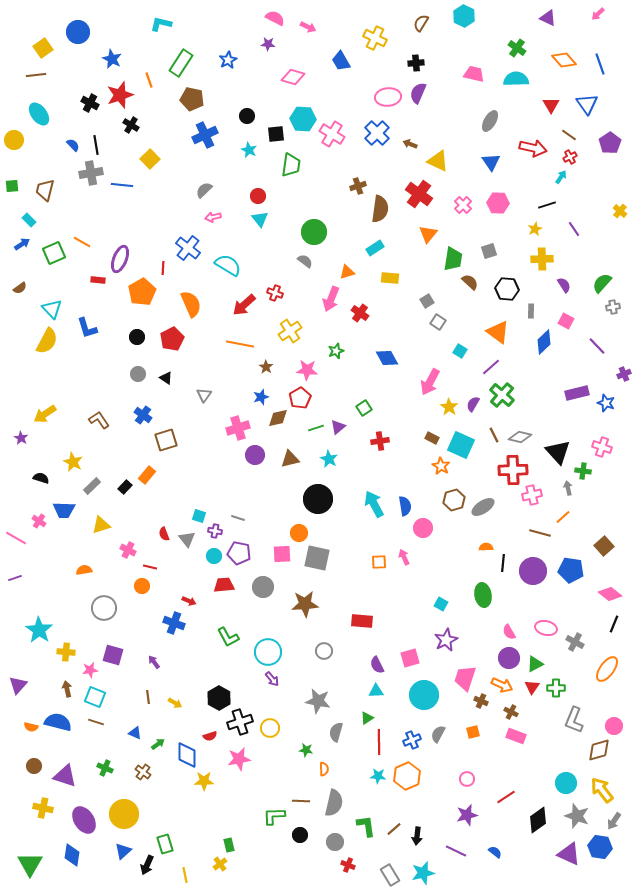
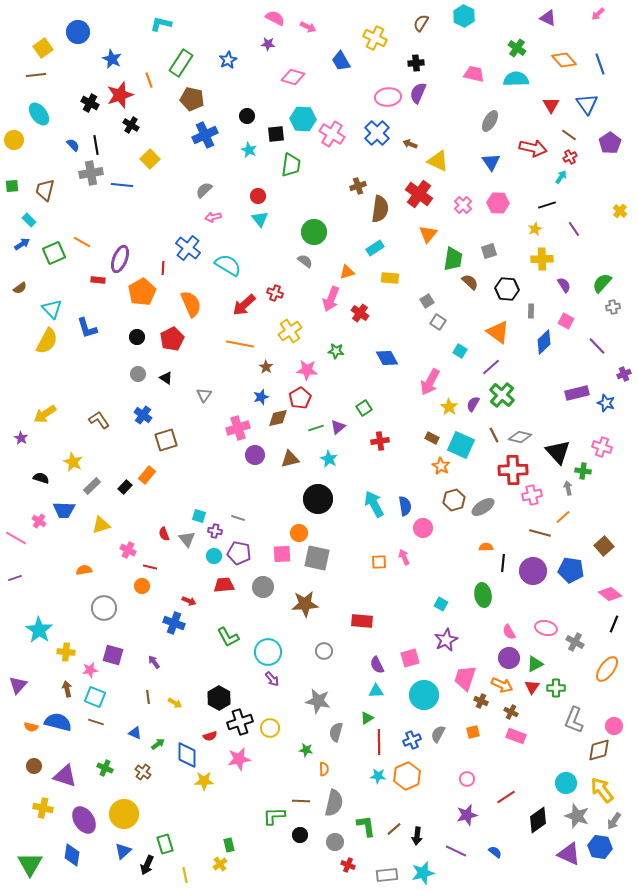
green star at (336, 351): rotated 28 degrees clockwise
gray rectangle at (390, 875): moved 3 px left; rotated 65 degrees counterclockwise
